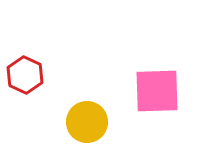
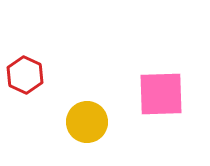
pink square: moved 4 px right, 3 px down
